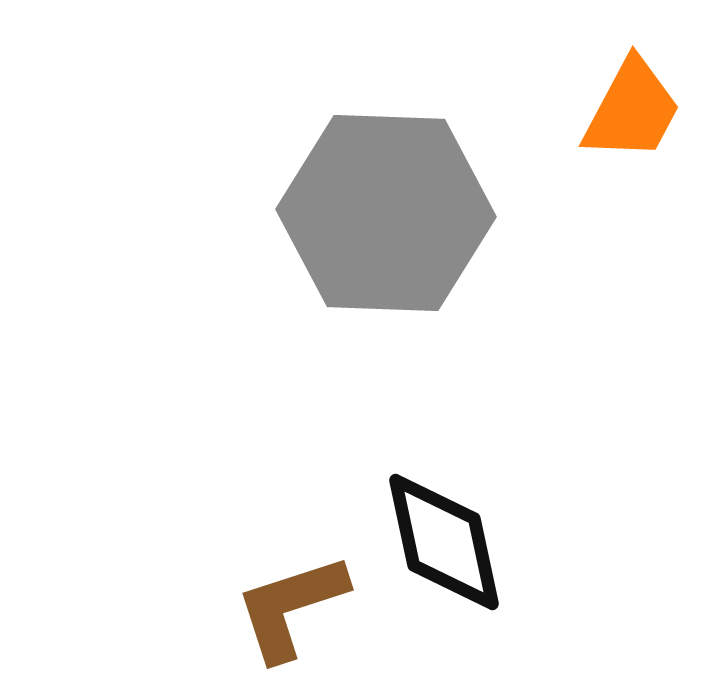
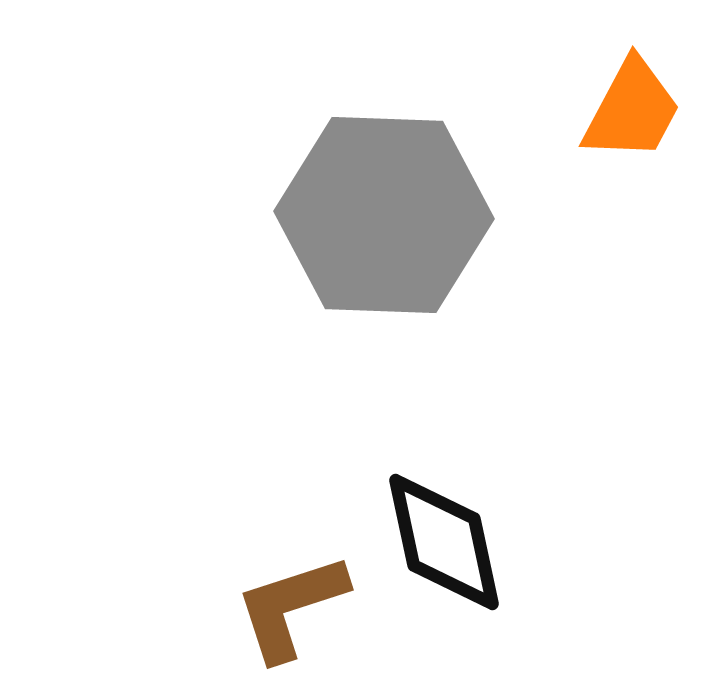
gray hexagon: moved 2 px left, 2 px down
